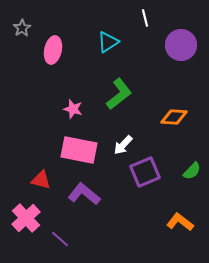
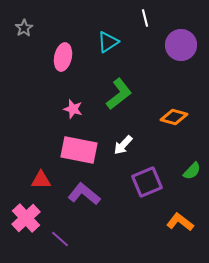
gray star: moved 2 px right
pink ellipse: moved 10 px right, 7 px down
orange diamond: rotated 12 degrees clockwise
purple square: moved 2 px right, 10 px down
red triangle: rotated 15 degrees counterclockwise
